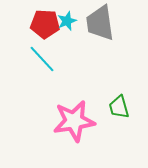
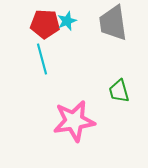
gray trapezoid: moved 13 px right
cyan line: rotated 28 degrees clockwise
green trapezoid: moved 16 px up
